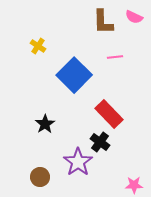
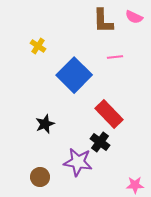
brown L-shape: moved 1 px up
black star: rotated 12 degrees clockwise
purple star: rotated 28 degrees counterclockwise
pink star: moved 1 px right
